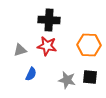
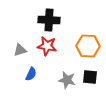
orange hexagon: moved 1 px left, 1 px down
